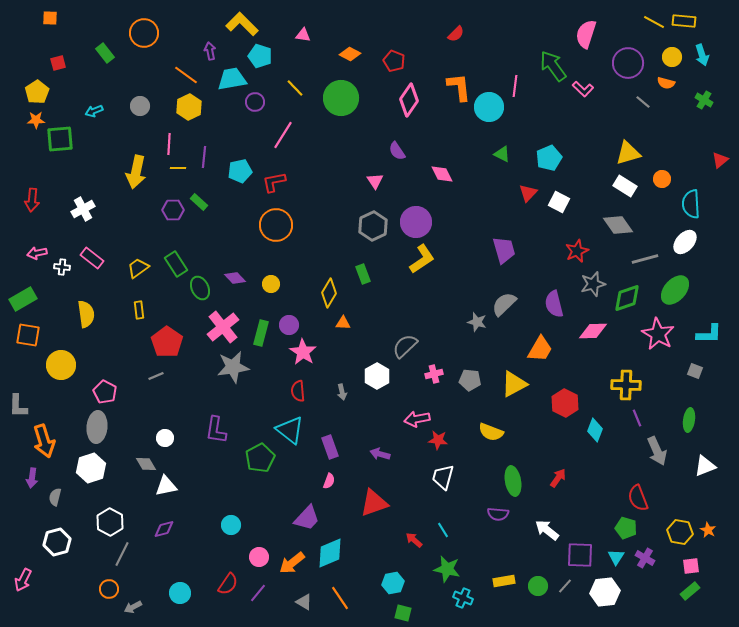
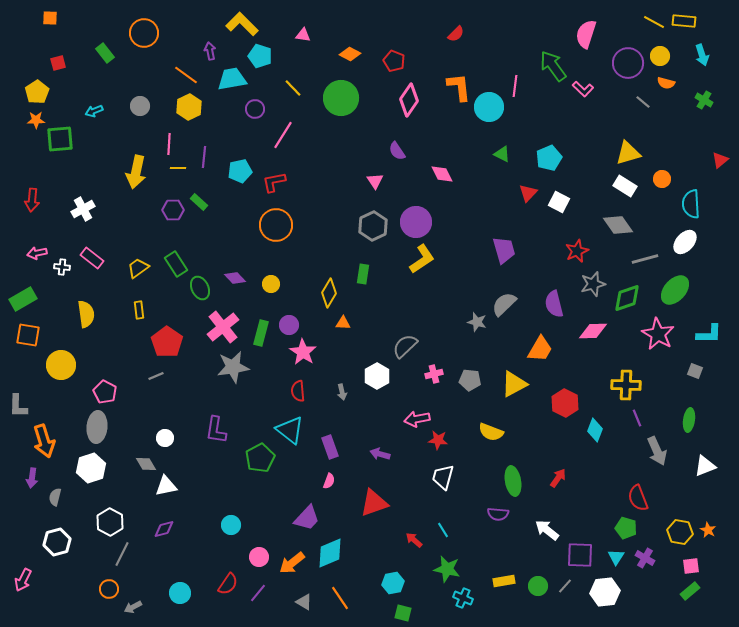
yellow circle at (672, 57): moved 12 px left, 1 px up
yellow line at (295, 88): moved 2 px left
purple circle at (255, 102): moved 7 px down
green rectangle at (363, 274): rotated 30 degrees clockwise
